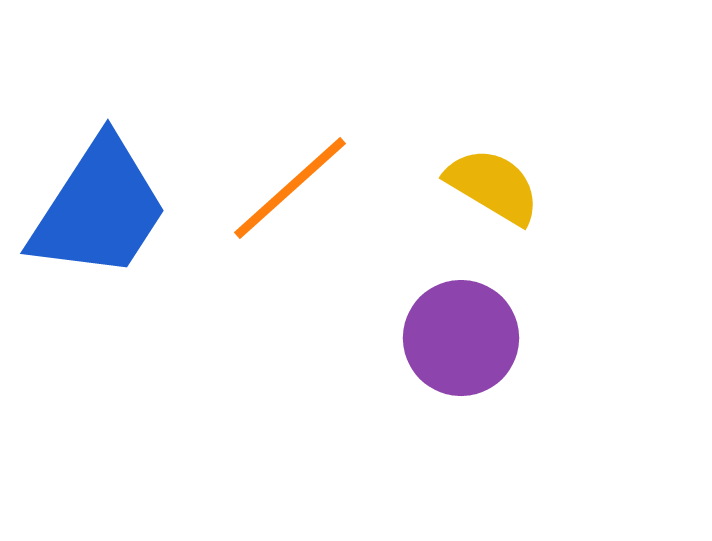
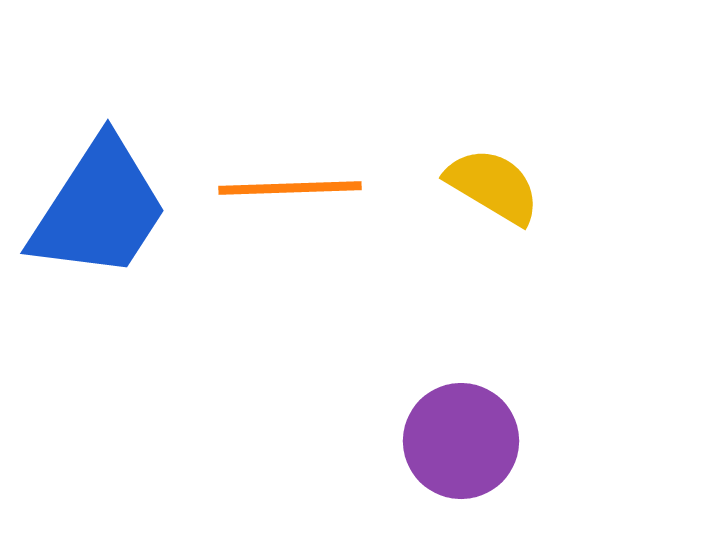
orange line: rotated 40 degrees clockwise
purple circle: moved 103 px down
